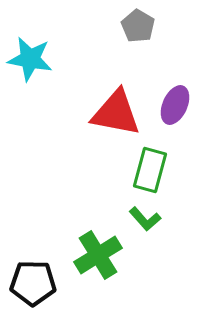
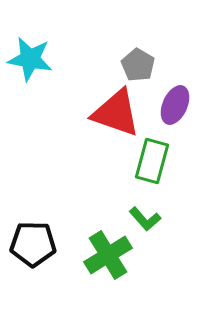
gray pentagon: moved 39 px down
red triangle: rotated 8 degrees clockwise
green rectangle: moved 2 px right, 9 px up
green cross: moved 10 px right
black pentagon: moved 39 px up
